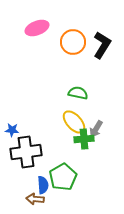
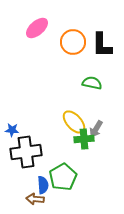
pink ellipse: rotated 20 degrees counterclockwise
black L-shape: rotated 148 degrees clockwise
green semicircle: moved 14 px right, 10 px up
